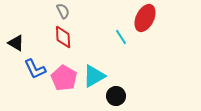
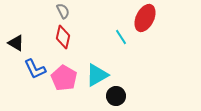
red diamond: rotated 15 degrees clockwise
cyan triangle: moved 3 px right, 1 px up
